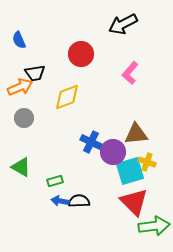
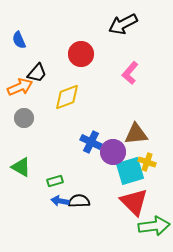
black trapezoid: moved 2 px right; rotated 40 degrees counterclockwise
